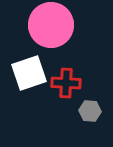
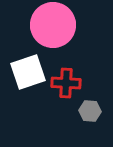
pink circle: moved 2 px right
white square: moved 1 px left, 1 px up
